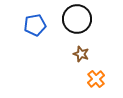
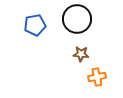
brown star: rotated 14 degrees counterclockwise
orange cross: moved 1 px right, 2 px up; rotated 30 degrees clockwise
